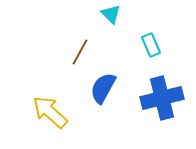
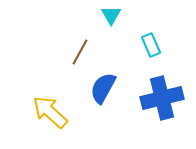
cyan triangle: moved 1 px down; rotated 15 degrees clockwise
